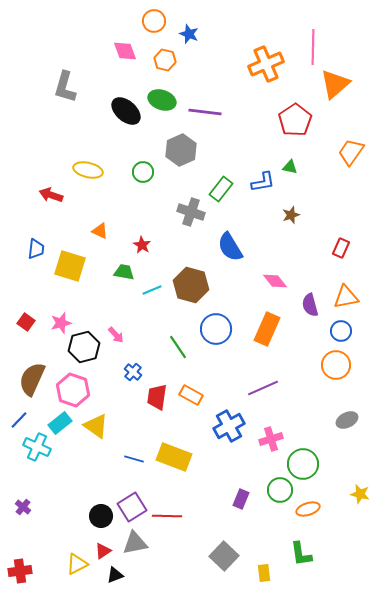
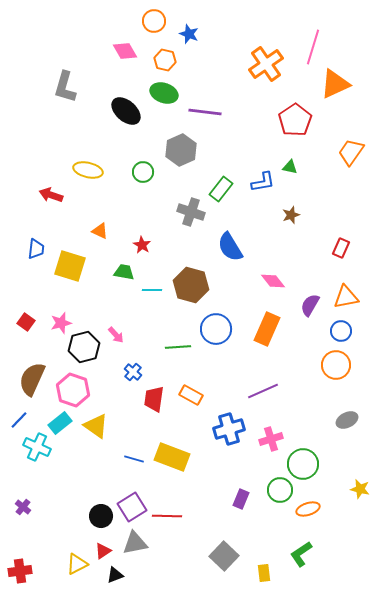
pink line at (313, 47): rotated 16 degrees clockwise
pink diamond at (125, 51): rotated 10 degrees counterclockwise
orange cross at (266, 64): rotated 12 degrees counterclockwise
orange triangle at (335, 84): rotated 16 degrees clockwise
green ellipse at (162, 100): moved 2 px right, 7 px up
pink diamond at (275, 281): moved 2 px left
cyan line at (152, 290): rotated 24 degrees clockwise
purple semicircle at (310, 305): rotated 45 degrees clockwise
green line at (178, 347): rotated 60 degrees counterclockwise
purple line at (263, 388): moved 3 px down
red trapezoid at (157, 397): moved 3 px left, 2 px down
blue cross at (229, 426): moved 3 px down; rotated 12 degrees clockwise
yellow rectangle at (174, 457): moved 2 px left
yellow star at (360, 494): moved 5 px up
green L-shape at (301, 554): rotated 64 degrees clockwise
